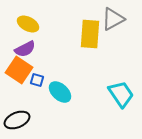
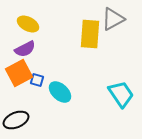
orange square: moved 3 px down; rotated 28 degrees clockwise
black ellipse: moved 1 px left
